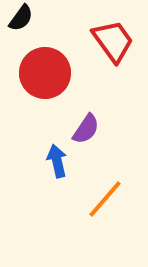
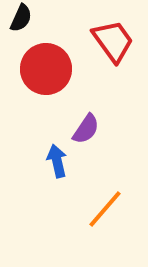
black semicircle: rotated 12 degrees counterclockwise
red circle: moved 1 px right, 4 px up
orange line: moved 10 px down
